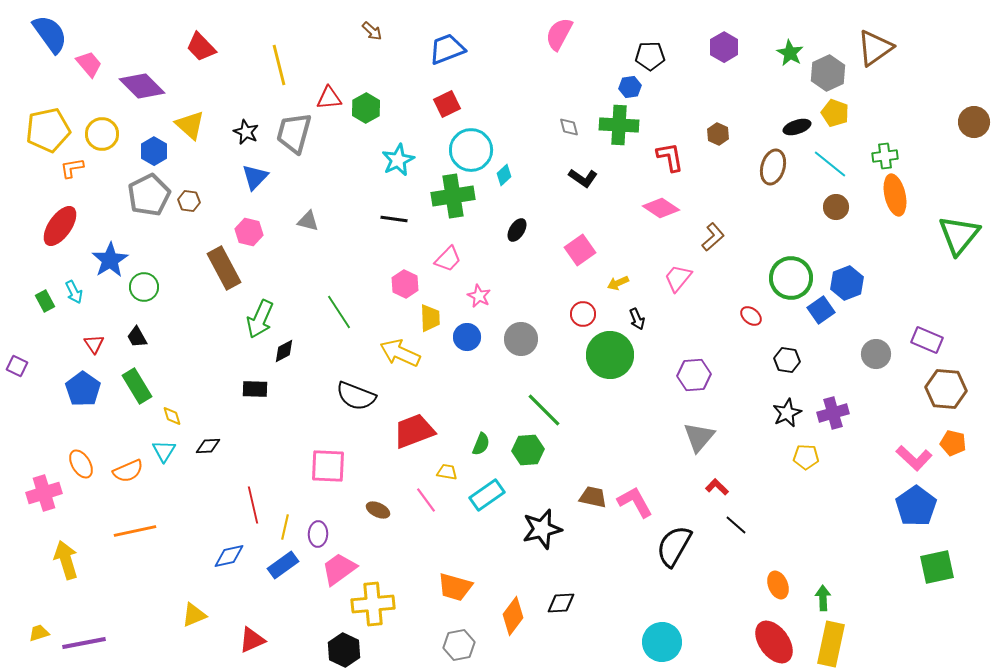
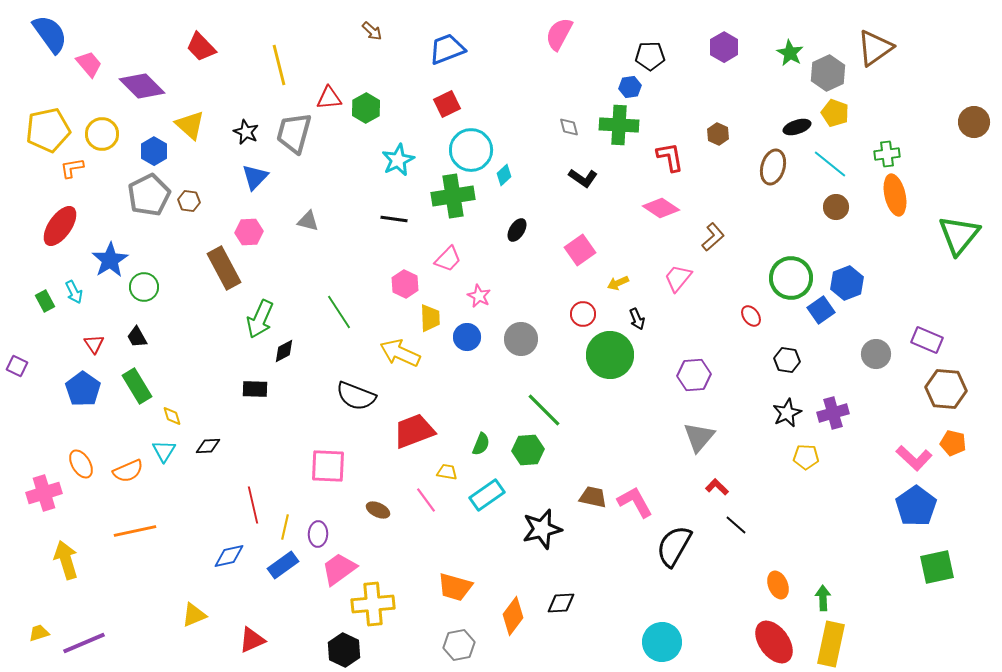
green cross at (885, 156): moved 2 px right, 2 px up
pink hexagon at (249, 232): rotated 16 degrees counterclockwise
red ellipse at (751, 316): rotated 15 degrees clockwise
purple line at (84, 643): rotated 12 degrees counterclockwise
